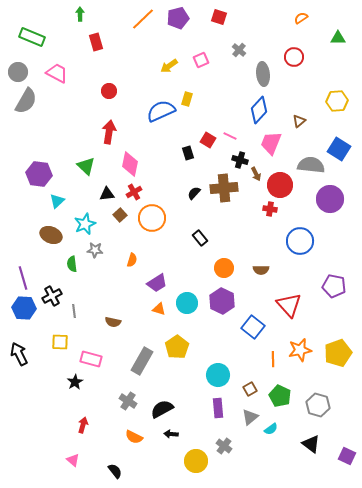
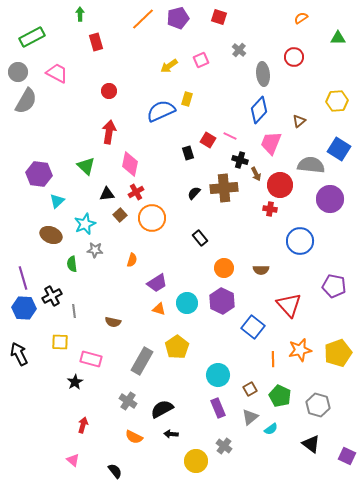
green rectangle at (32, 37): rotated 50 degrees counterclockwise
red cross at (134, 192): moved 2 px right
purple rectangle at (218, 408): rotated 18 degrees counterclockwise
